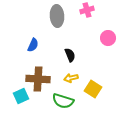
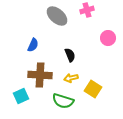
gray ellipse: rotated 45 degrees counterclockwise
brown cross: moved 2 px right, 4 px up
